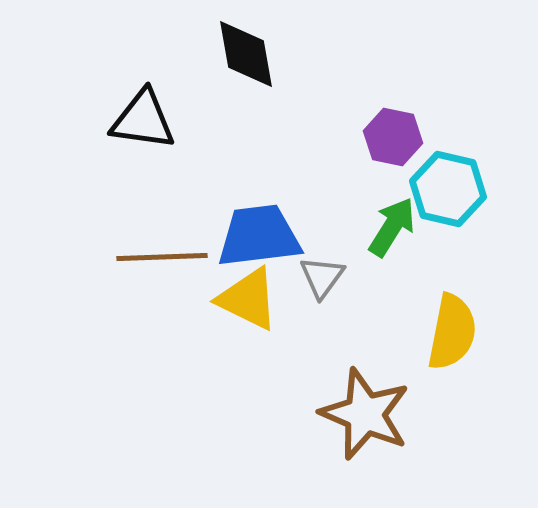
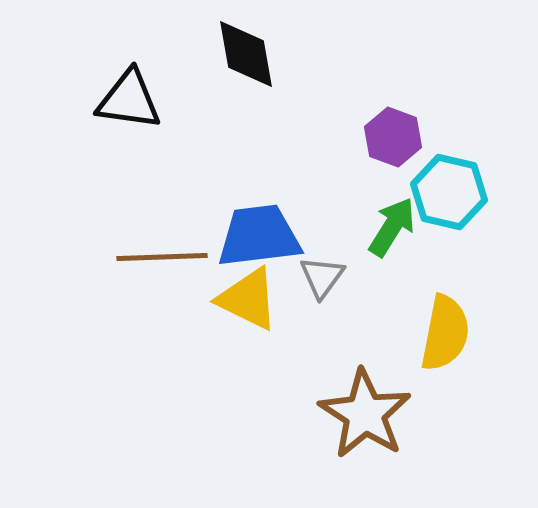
black triangle: moved 14 px left, 20 px up
purple hexagon: rotated 8 degrees clockwise
cyan hexagon: moved 1 px right, 3 px down
yellow semicircle: moved 7 px left, 1 px down
brown star: rotated 10 degrees clockwise
